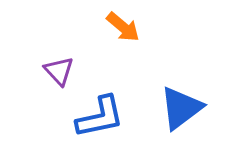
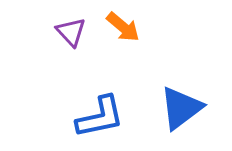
purple triangle: moved 12 px right, 39 px up
